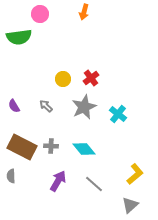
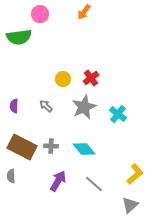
orange arrow: rotated 21 degrees clockwise
purple semicircle: rotated 32 degrees clockwise
